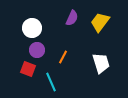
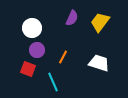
white trapezoid: moved 2 px left; rotated 55 degrees counterclockwise
cyan line: moved 2 px right
